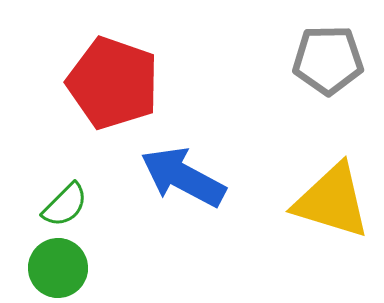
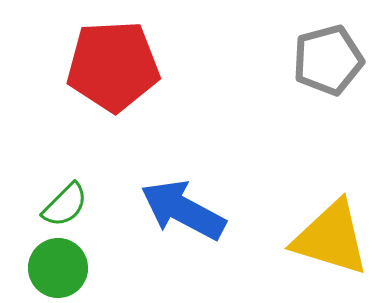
gray pentagon: rotated 14 degrees counterclockwise
red pentagon: moved 17 px up; rotated 22 degrees counterclockwise
blue arrow: moved 33 px down
yellow triangle: moved 1 px left, 37 px down
